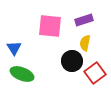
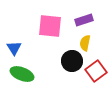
red square: moved 1 px right, 2 px up
